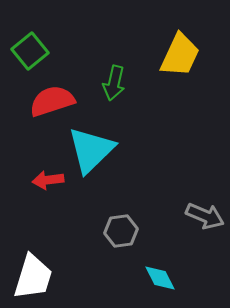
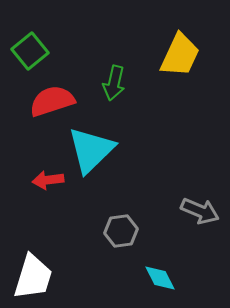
gray arrow: moved 5 px left, 5 px up
